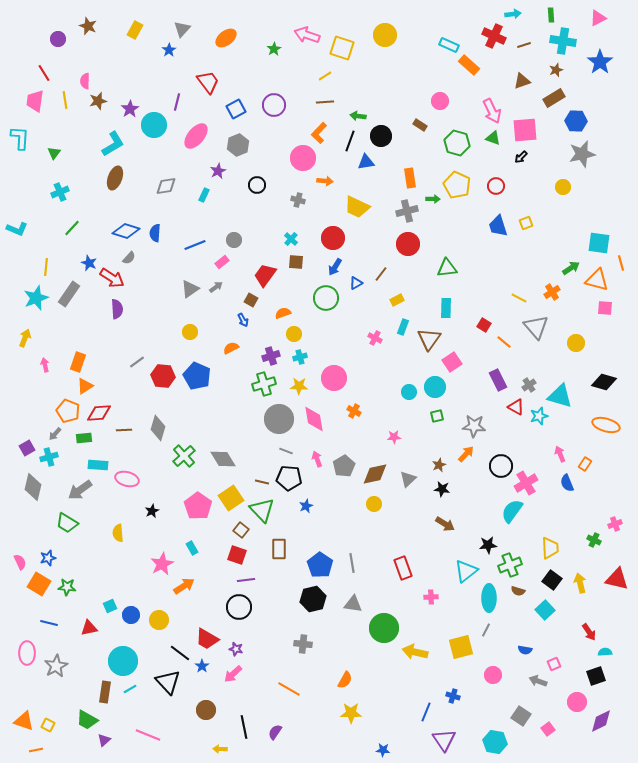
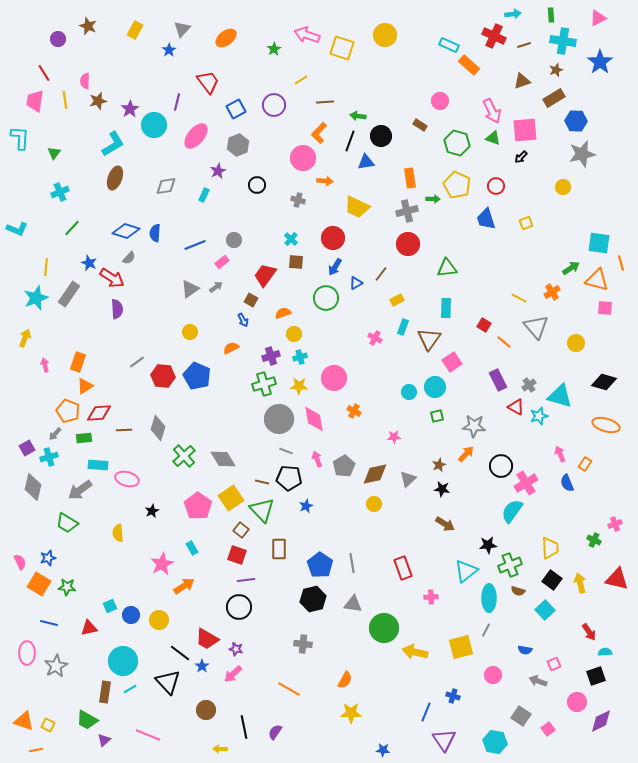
yellow line at (325, 76): moved 24 px left, 4 px down
blue trapezoid at (498, 226): moved 12 px left, 7 px up
